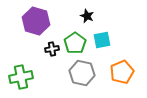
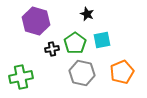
black star: moved 2 px up
